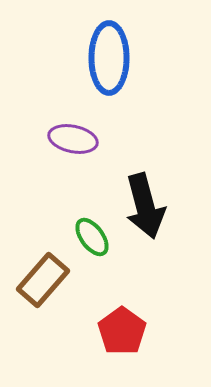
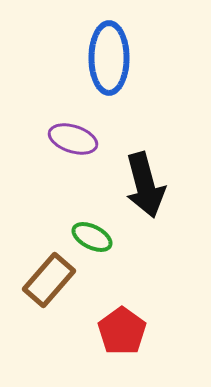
purple ellipse: rotated 6 degrees clockwise
black arrow: moved 21 px up
green ellipse: rotated 27 degrees counterclockwise
brown rectangle: moved 6 px right
